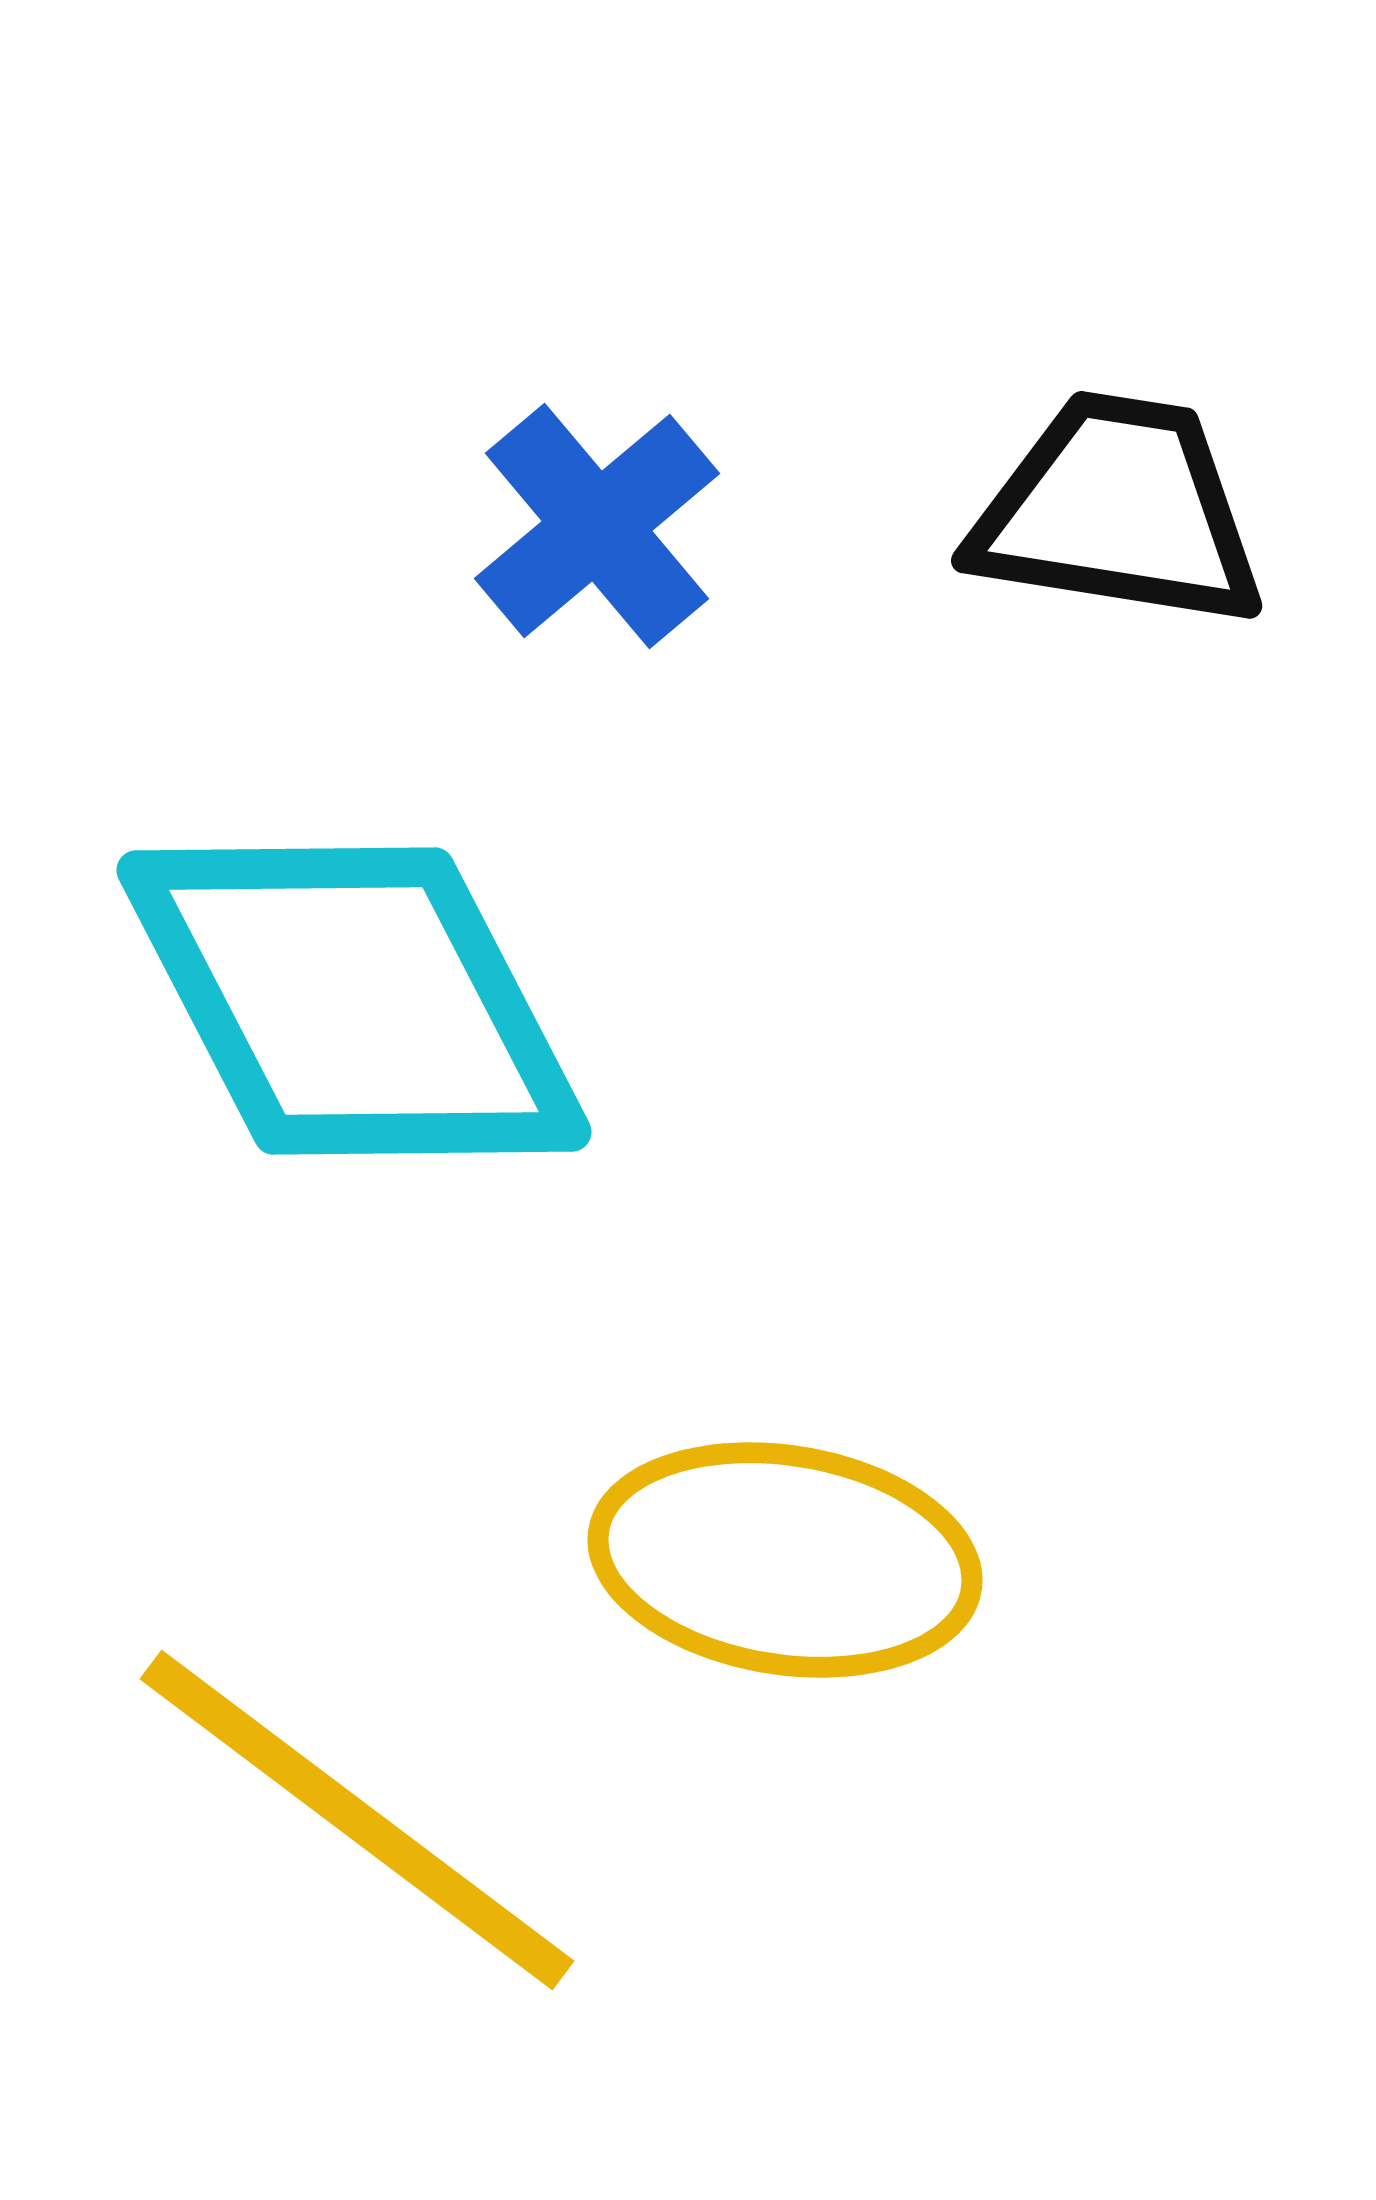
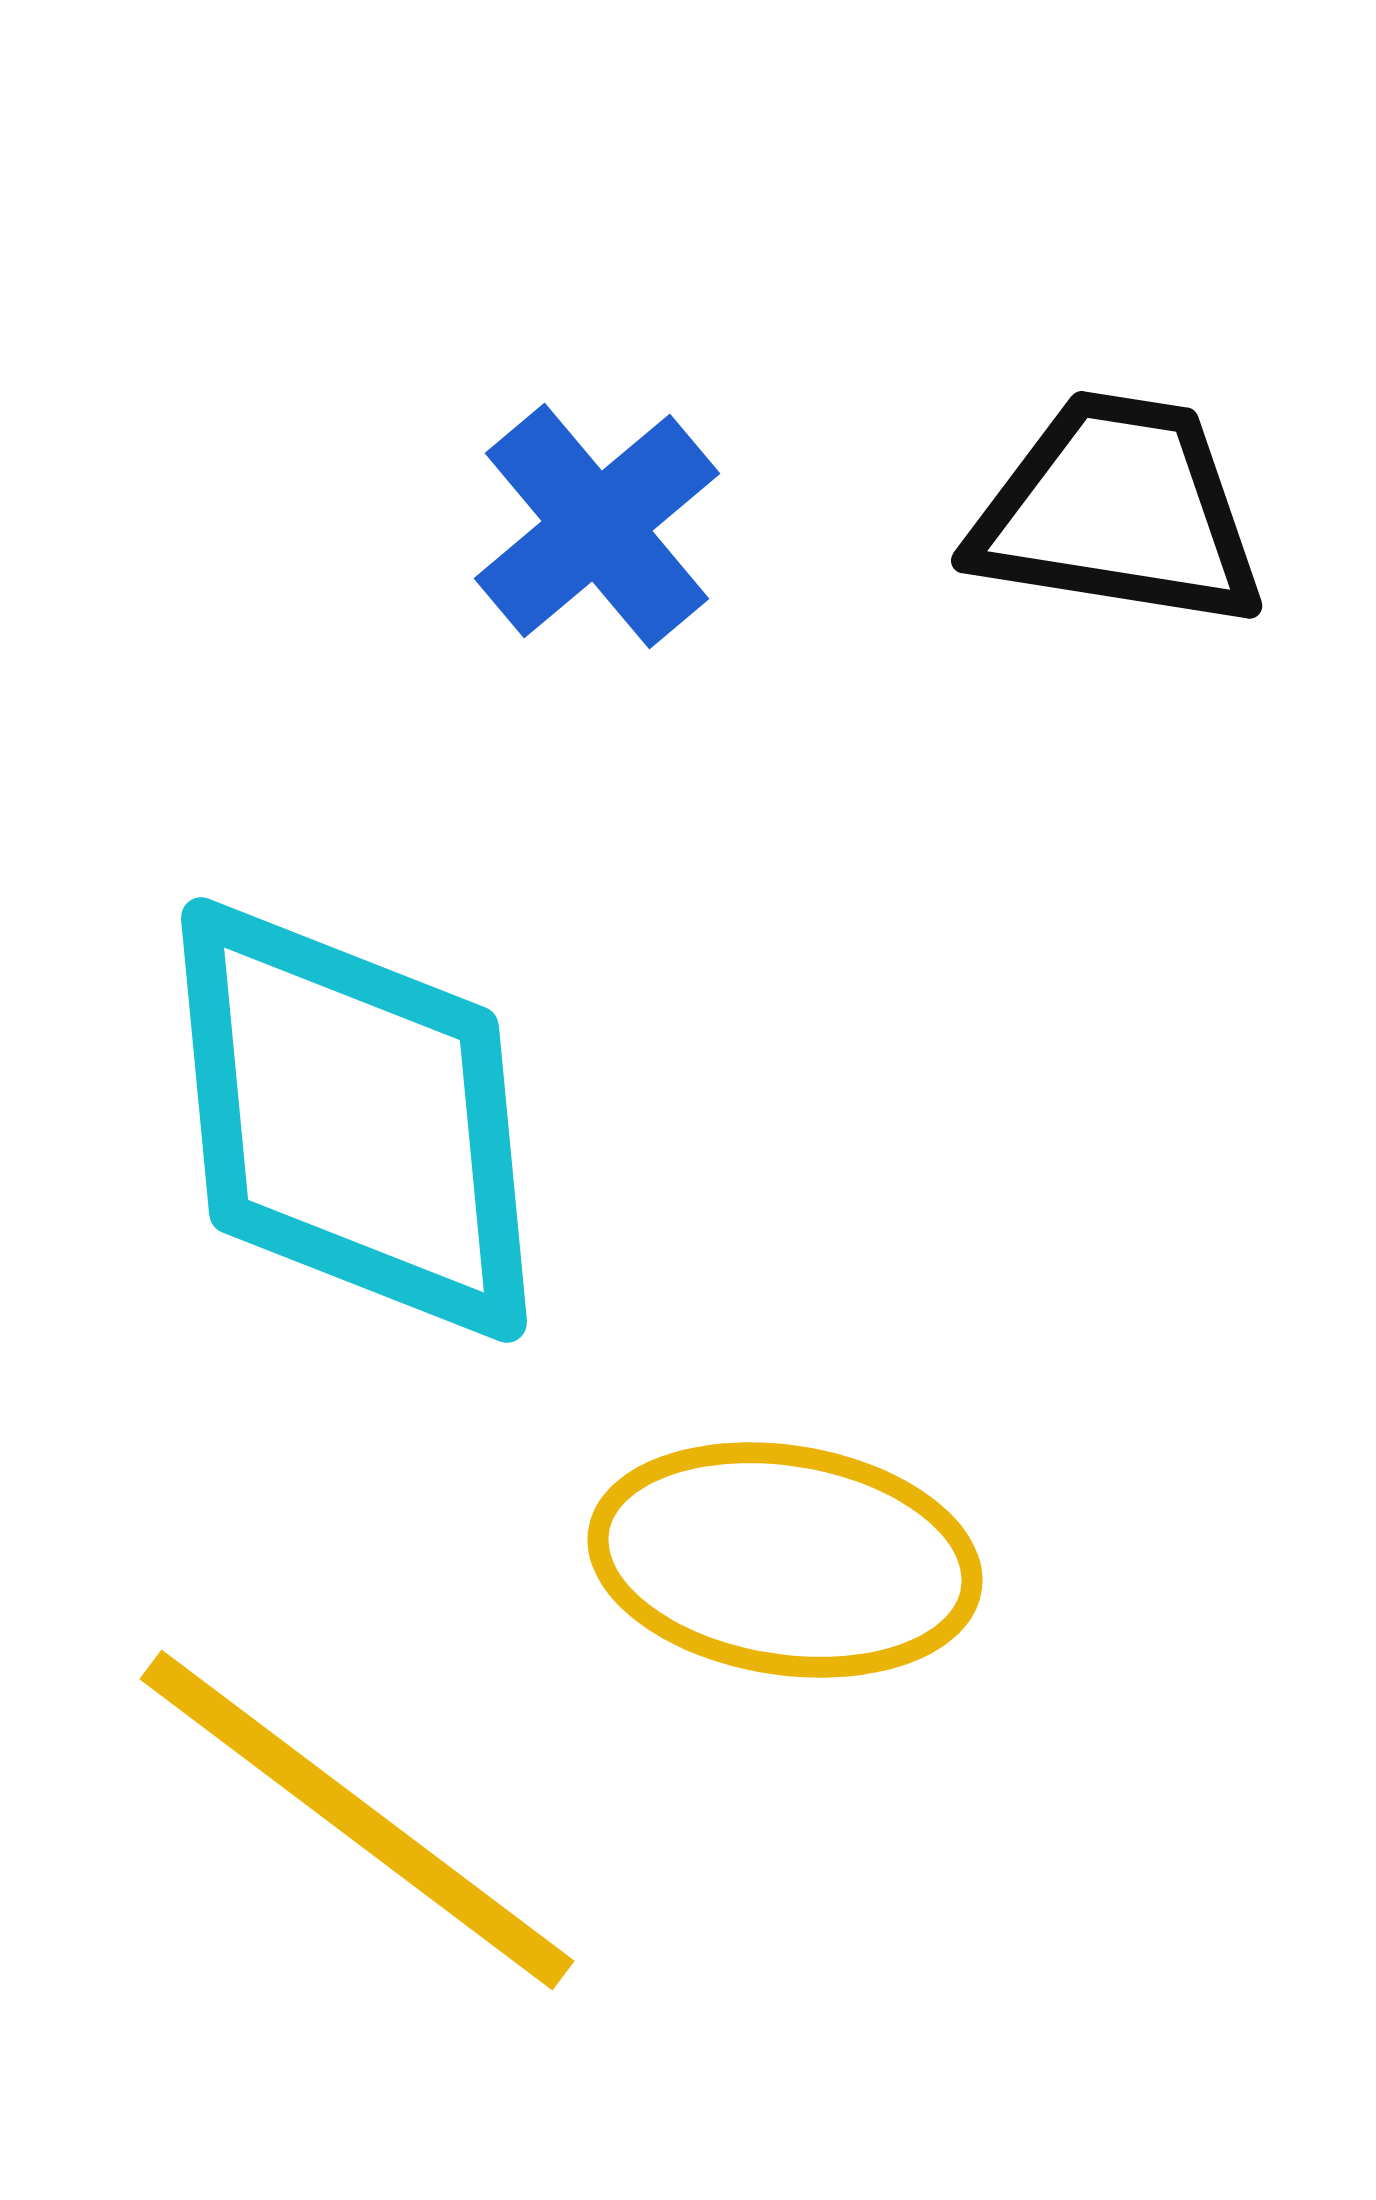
cyan diamond: moved 119 px down; rotated 22 degrees clockwise
